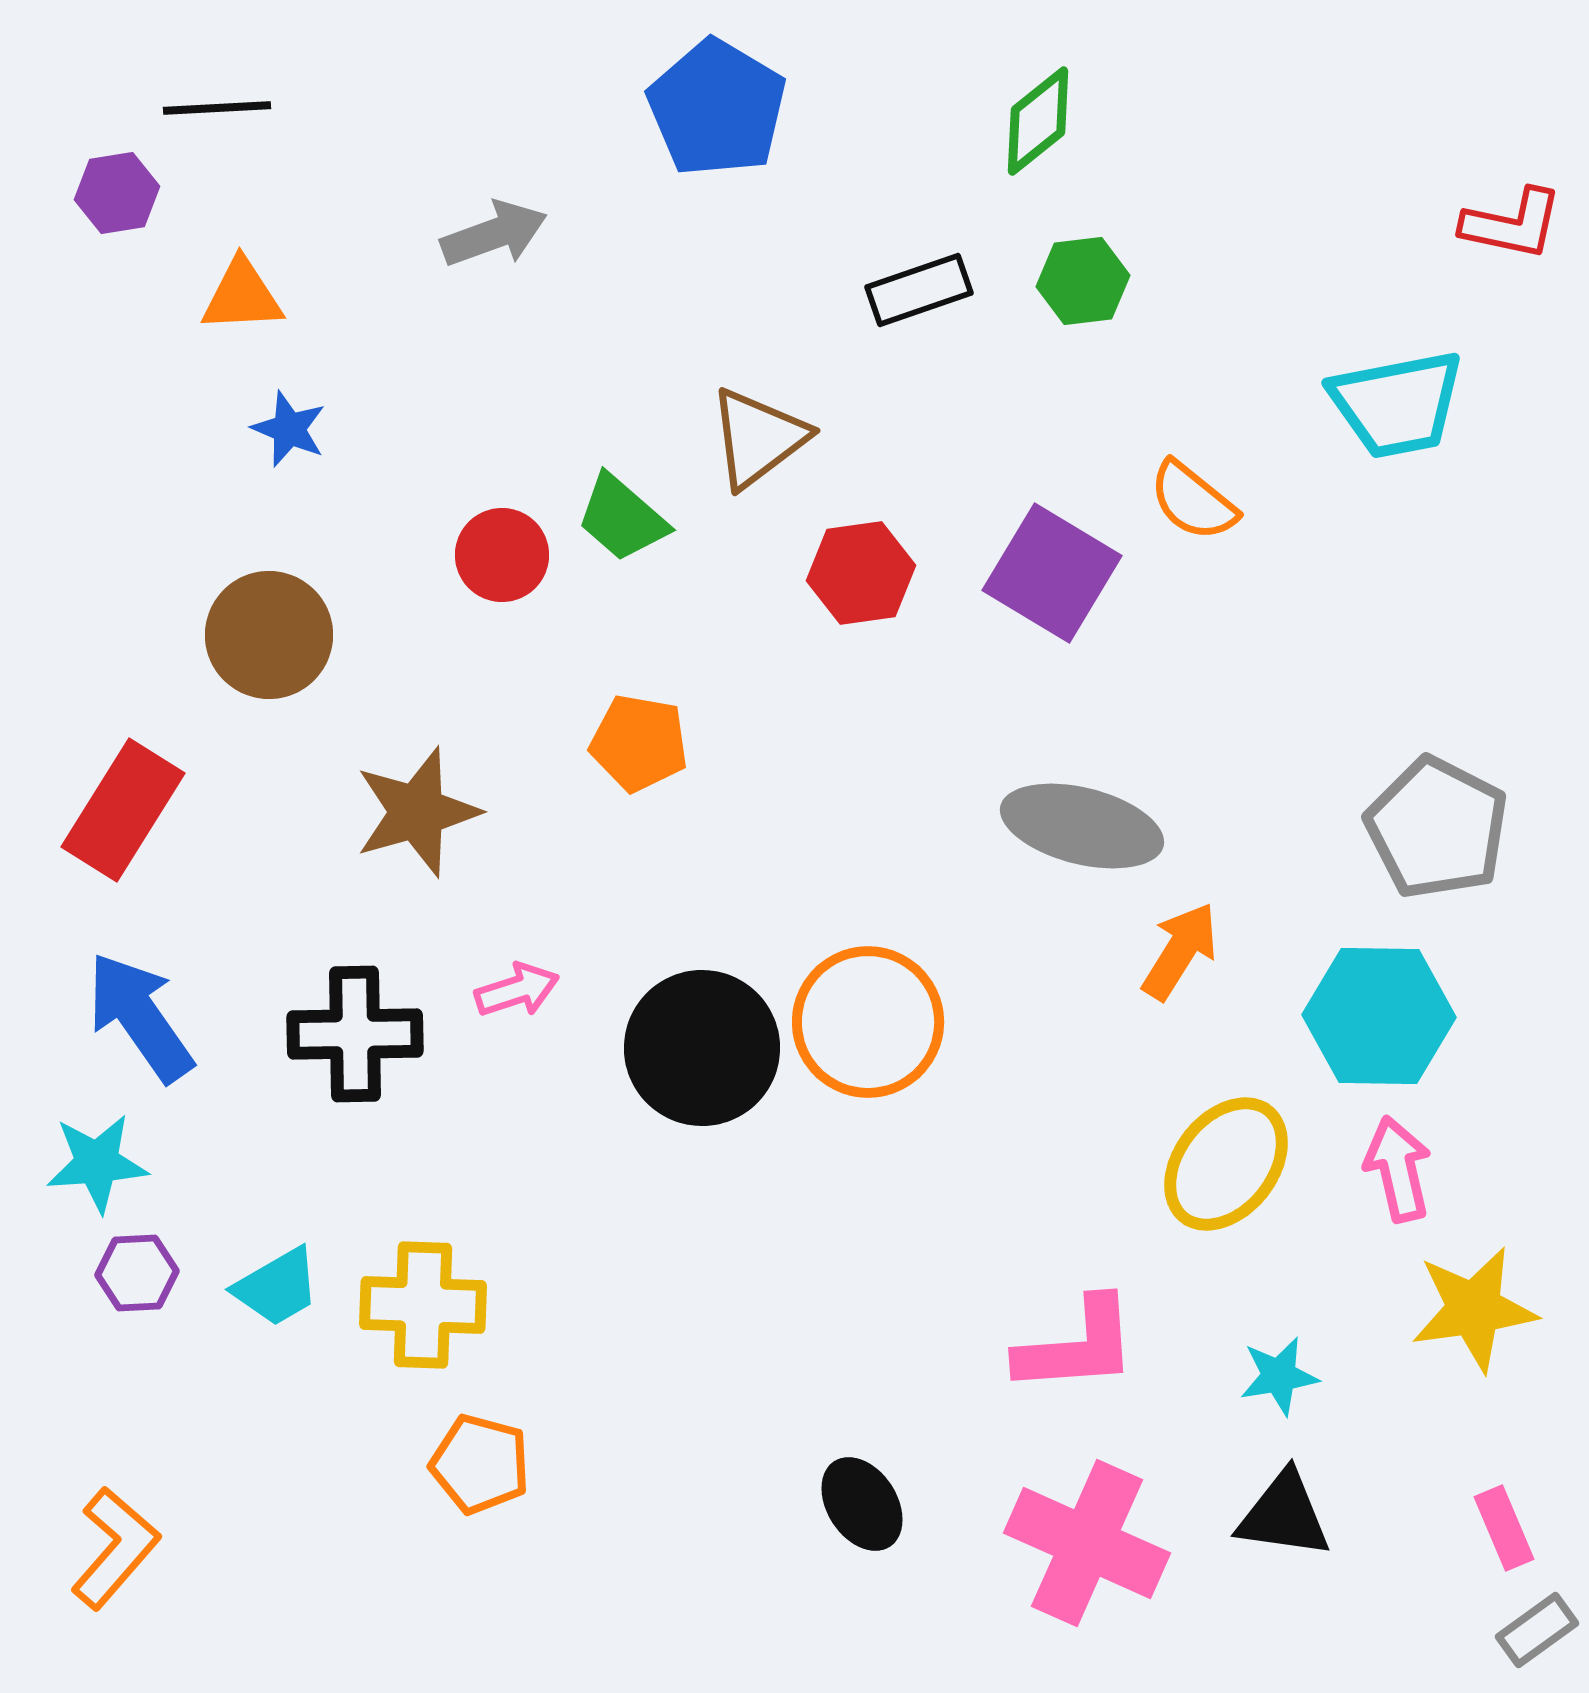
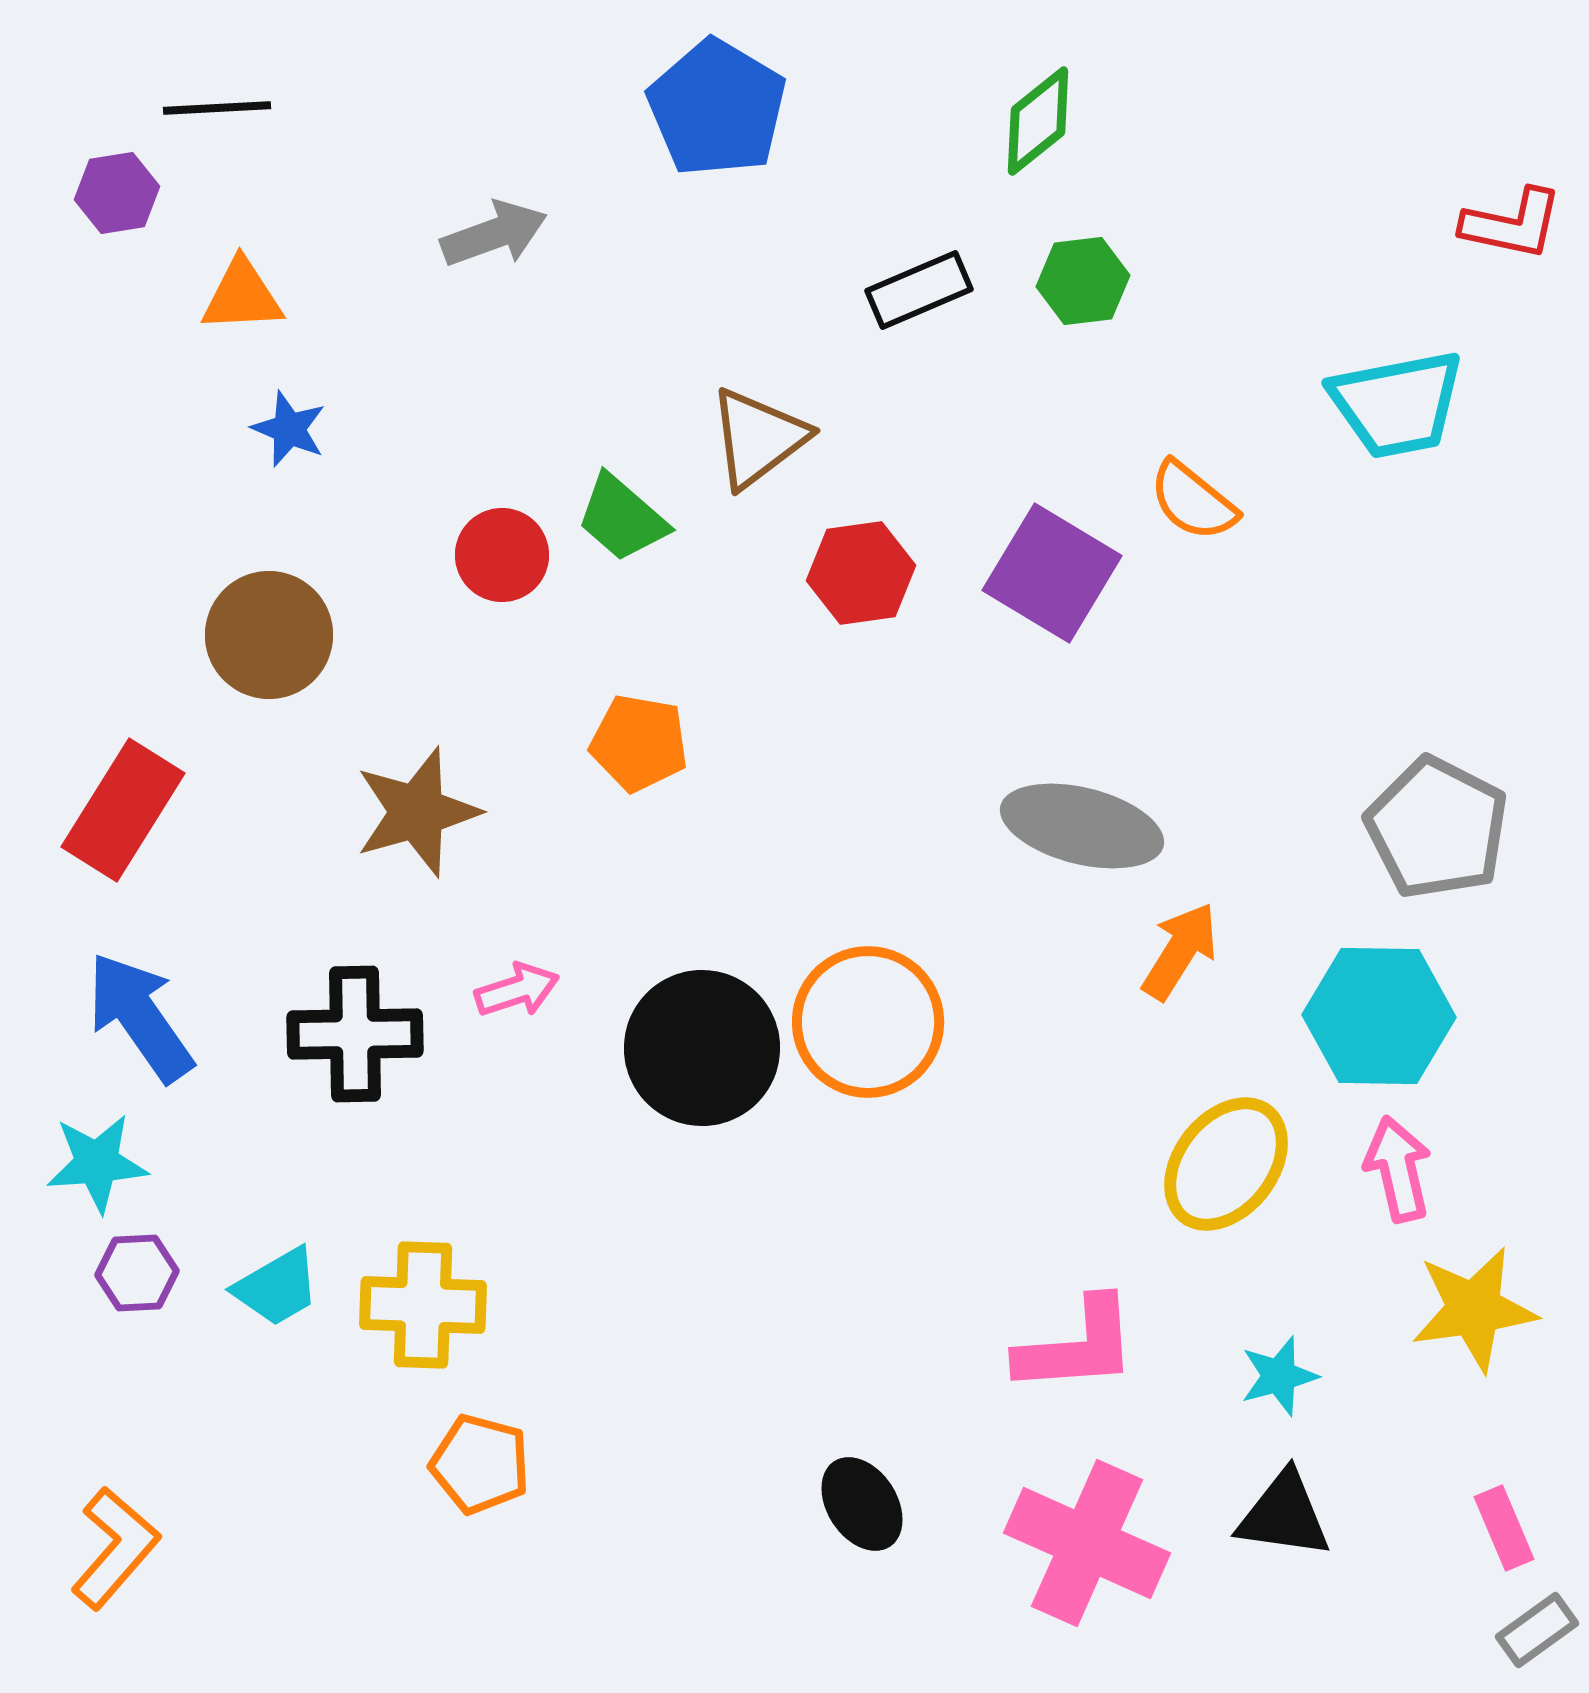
black rectangle at (919, 290): rotated 4 degrees counterclockwise
cyan star at (1279, 1376): rotated 6 degrees counterclockwise
